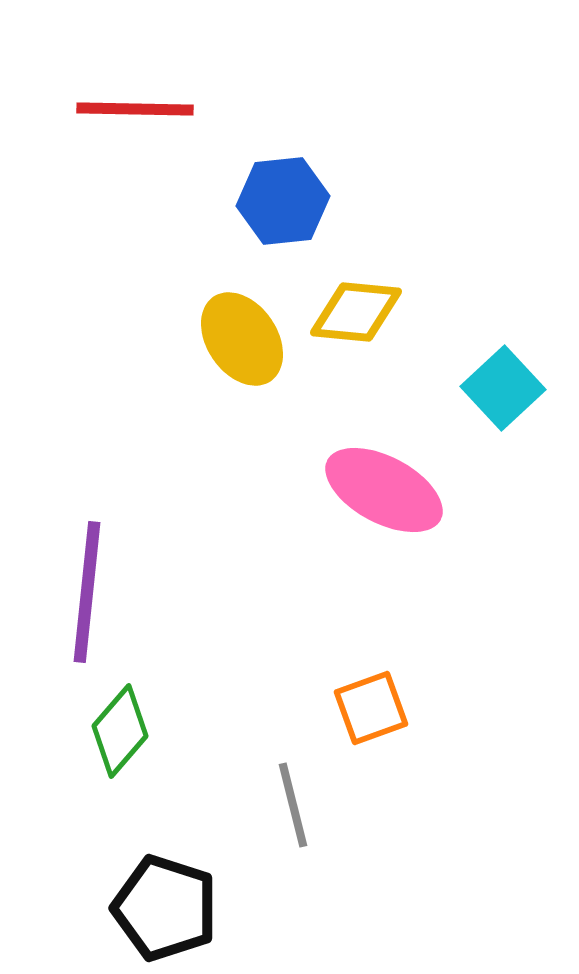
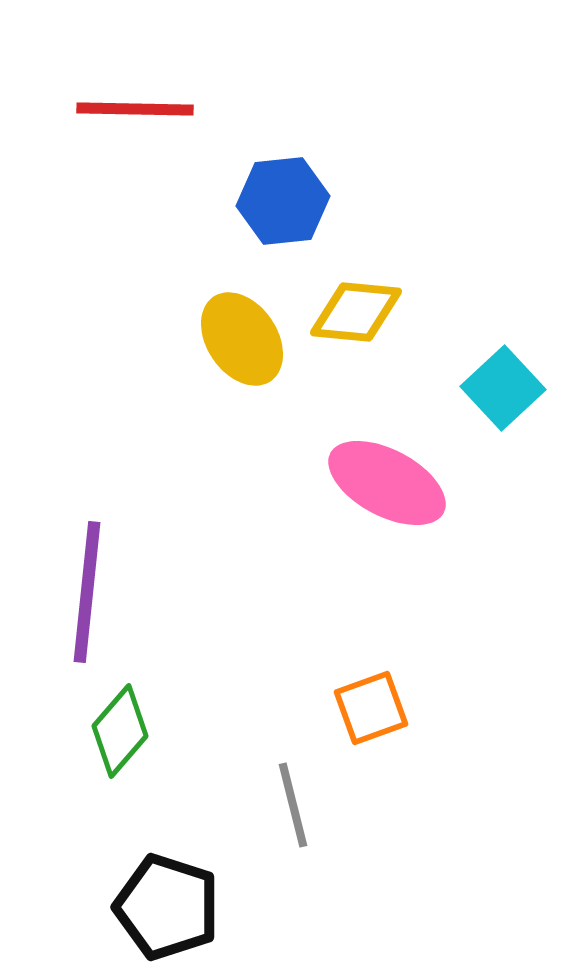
pink ellipse: moved 3 px right, 7 px up
black pentagon: moved 2 px right, 1 px up
